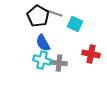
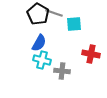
black pentagon: moved 2 px up
cyan square: moved 1 px left; rotated 28 degrees counterclockwise
blue semicircle: moved 4 px left; rotated 120 degrees counterclockwise
gray cross: moved 3 px right, 8 px down
